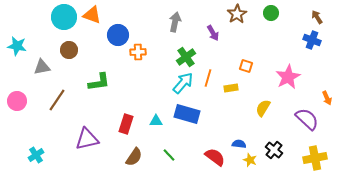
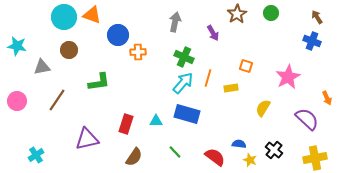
blue cross: moved 1 px down
green cross: moved 2 px left; rotated 30 degrees counterclockwise
green line: moved 6 px right, 3 px up
